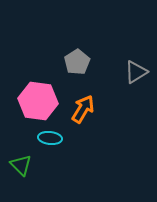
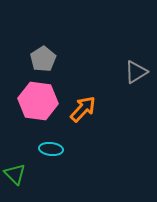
gray pentagon: moved 34 px left, 3 px up
orange arrow: rotated 12 degrees clockwise
cyan ellipse: moved 1 px right, 11 px down
green triangle: moved 6 px left, 9 px down
